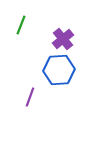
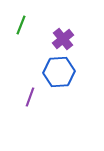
blue hexagon: moved 2 px down
